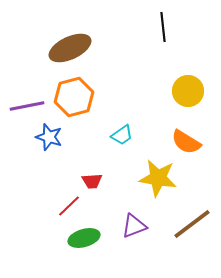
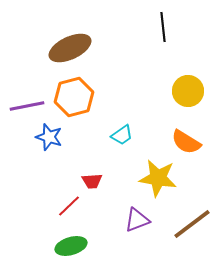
purple triangle: moved 3 px right, 6 px up
green ellipse: moved 13 px left, 8 px down
